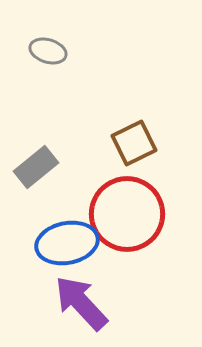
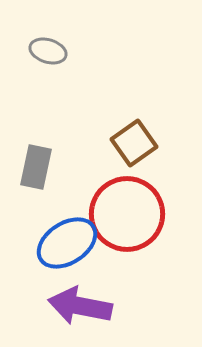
brown square: rotated 9 degrees counterclockwise
gray rectangle: rotated 39 degrees counterclockwise
blue ellipse: rotated 22 degrees counterclockwise
purple arrow: moved 1 px left, 3 px down; rotated 36 degrees counterclockwise
